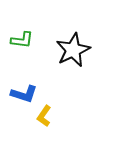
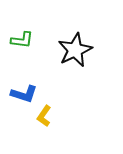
black star: moved 2 px right
